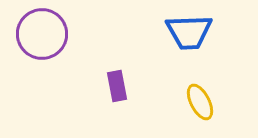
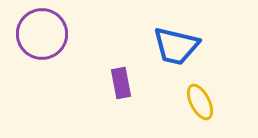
blue trapezoid: moved 13 px left, 14 px down; rotated 15 degrees clockwise
purple rectangle: moved 4 px right, 3 px up
